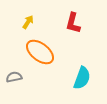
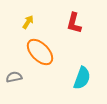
red L-shape: moved 1 px right
orange ellipse: rotated 8 degrees clockwise
